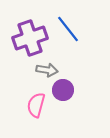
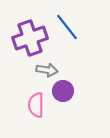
blue line: moved 1 px left, 2 px up
purple circle: moved 1 px down
pink semicircle: rotated 15 degrees counterclockwise
